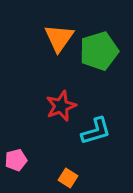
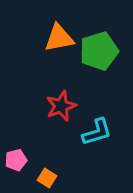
orange triangle: rotated 44 degrees clockwise
cyan L-shape: moved 1 px right, 1 px down
orange square: moved 21 px left
